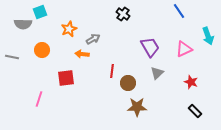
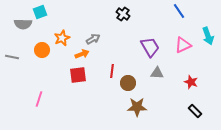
orange star: moved 7 px left, 9 px down
pink triangle: moved 1 px left, 4 px up
orange arrow: rotated 152 degrees clockwise
gray triangle: rotated 48 degrees clockwise
red square: moved 12 px right, 3 px up
